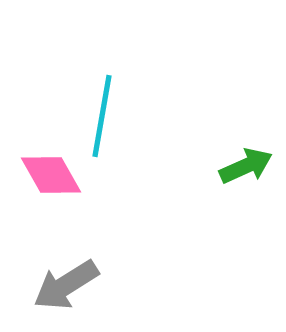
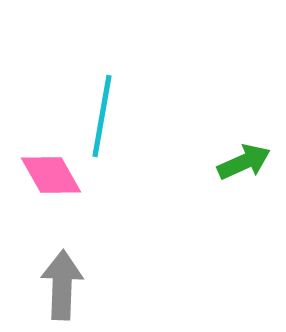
green arrow: moved 2 px left, 4 px up
gray arrow: moved 4 px left; rotated 124 degrees clockwise
